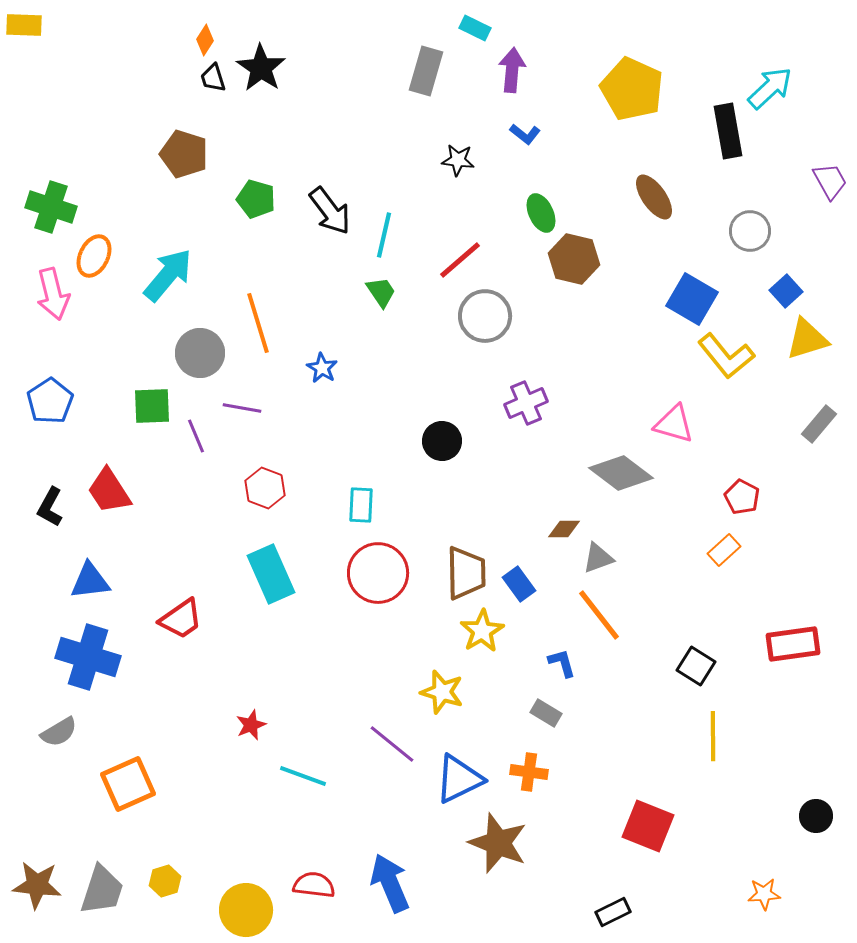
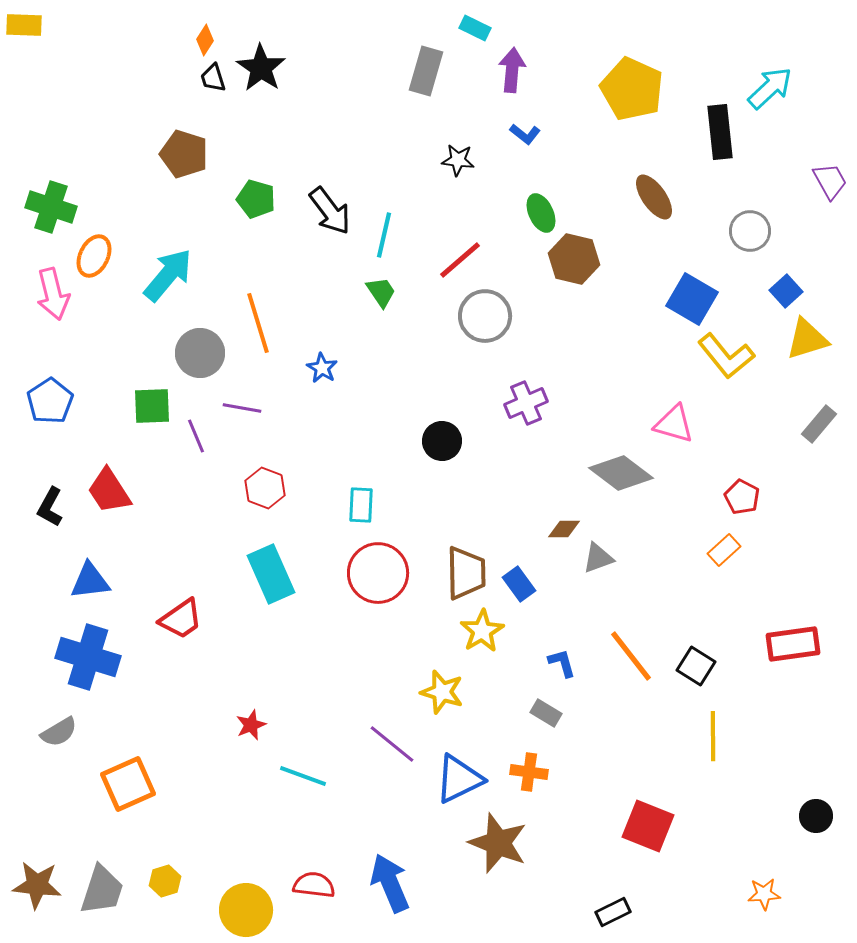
black rectangle at (728, 131): moved 8 px left, 1 px down; rotated 4 degrees clockwise
orange line at (599, 615): moved 32 px right, 41 px down
